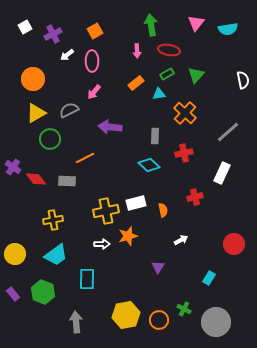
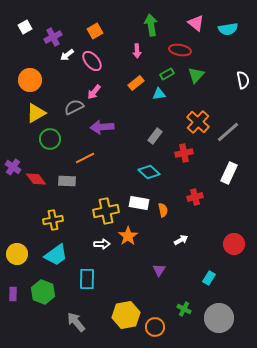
pink triangle at (196, 23): rotated 30 degrees counterclockwise
purple cross at (53, 34): moved 3 px down
red ellipse at (169, 50): moved 11 px right
pink ellipse at (92, 61): rotated 40 degrees counterclockwise
orange circle at (33, 79): moved 3 px left, 1 px down
gray semicircle at (69, 110): moved 5 px right, 3 px up
orange cross at (185, 113): moved 13 px right, 9 px down
purple arrow at (110, 127): moved 8 px left; rotated 10 degrees counterclockwise
gray rectangle at (155, 136): rotated 35 degrees clockwise
cyan diamond at (149, 165): moved 7 px down
white rectangle at (222, 173): moved 7 px right
white rectangle at (136, 203): moved 3 px right; rotated 24 degrees clockwise
orange star at (128, 236): rotated 18 degrees counterclockwise
yellow circle at (15, 254): moved 2 px right
purple triangle at (158, 267): moved 1 px right, 3 px down
purple rectangle at (13, 294): rotated 40 degrees clockwise
orange circle at (159, 320): moved 4 px left, 7 px down
gray arrow at (76, 322): rotated 35 degrees counterclockwise
gray circle at (216, 322): moved 3 px right, 4 px up
